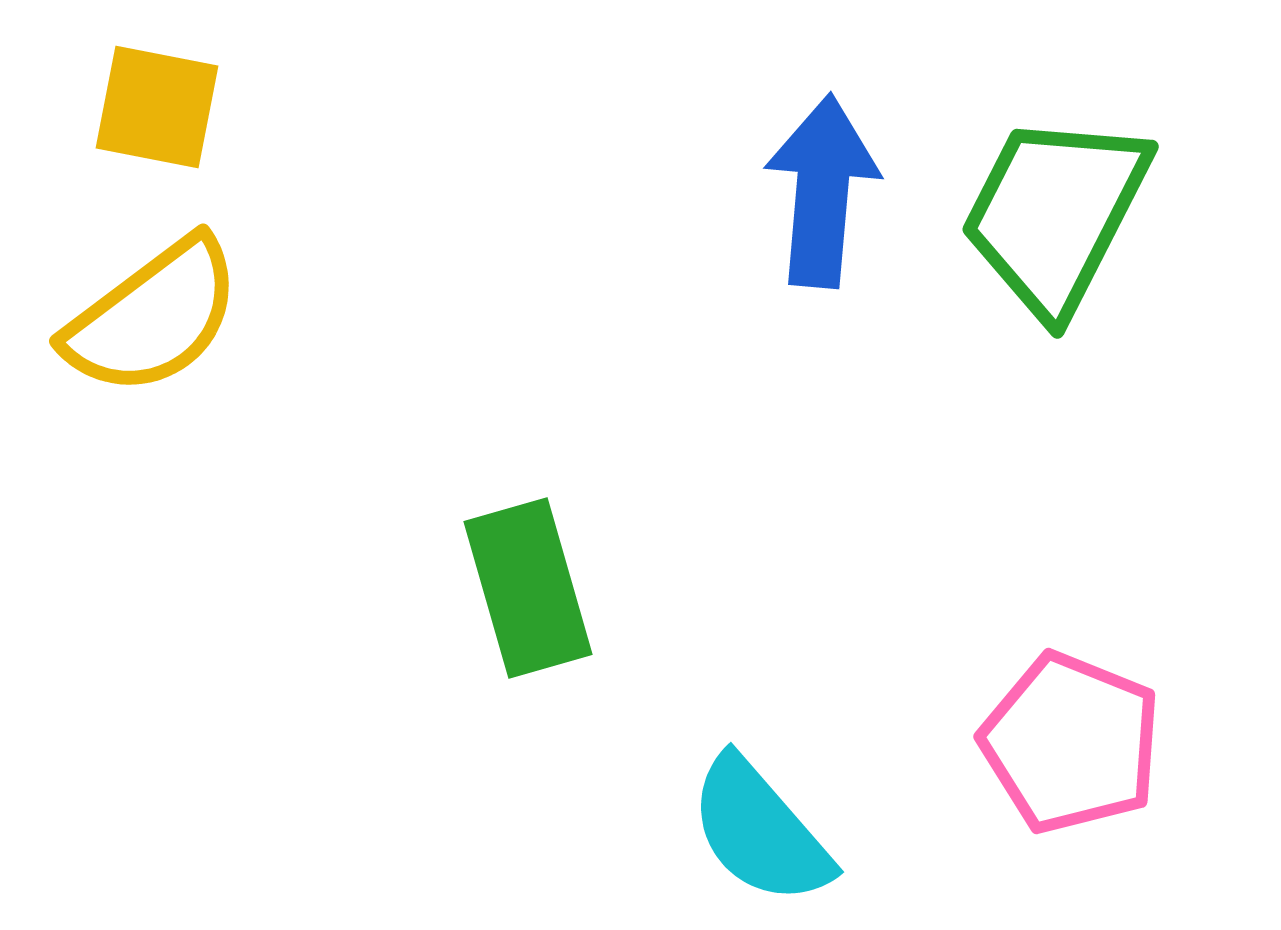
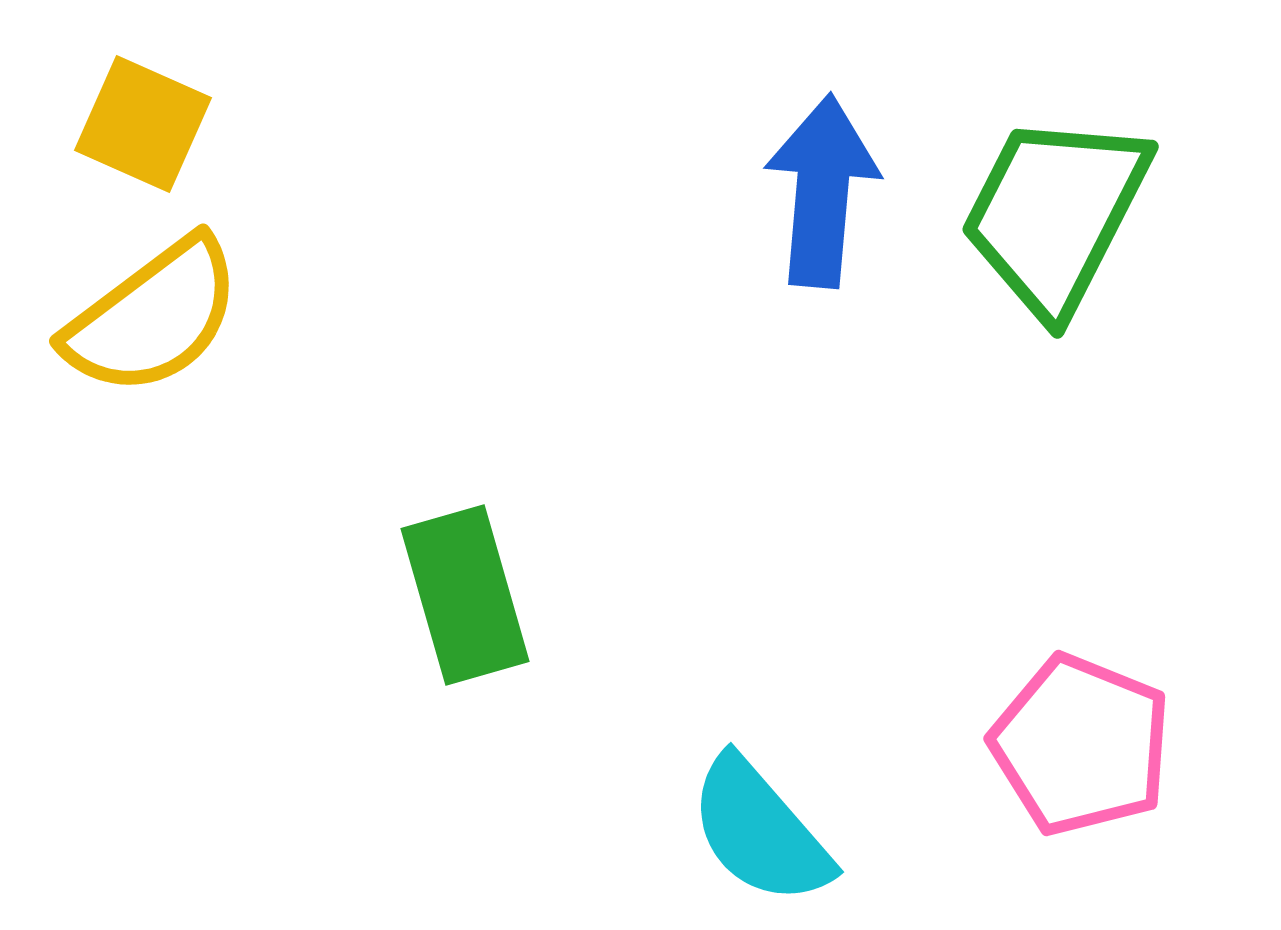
yellow square: moved 14 px left, 17 px down; rotated 13 degrees clockwise
green rectangle: moved 63 px left, 7 px down
pink pentagon: moved 10 px right, 2 px down
